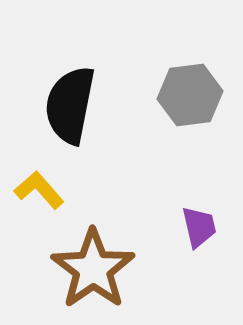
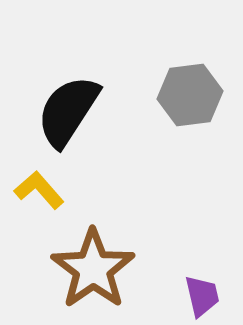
black semicircle: moved 2 px left, 6 px down; rotated 22 degrees clockwise
purple trapezoid: moved 3 px right, 69 px down
